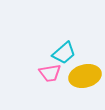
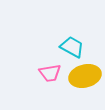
cyan trapezoid: moved 8 px right, 6 px up; rotated 110 degrees counterclockwise
